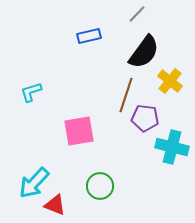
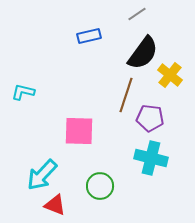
gray line: rotated 12 degrees clockwise
black semicircle: moved 1 px left, 1 px down
yellow cross: moved 6 px up
cyan L-shape: moved 8 px left; rotated 30 degrees clockwise
purple pentagon: moved 5 px right
pink square: rotated 12 degrees clockwise
cyan cross: moved 21 px left, 11 px down
cyan arrow: moved 8 px right, 8 px up
